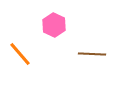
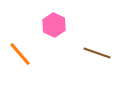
brown line: moved 5 px right, 1 px up; rotated 16 degrees clockwise
